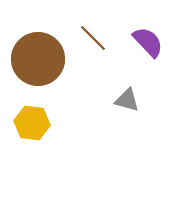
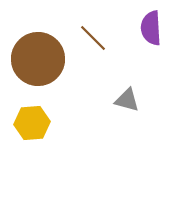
purple semicircle: moved 3 px right, 14 px up; rotated 140 degrees counterclockwise
yellow hexagon: rotated 12 degrees counterclockwise
